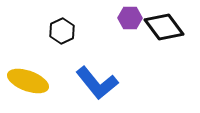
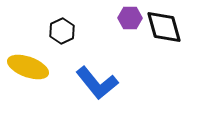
black diamond: rotated 21 degrees clockwise
yellow ellipse: moved 14 px up
